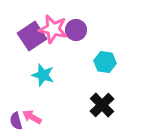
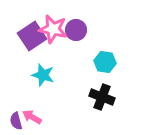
black cross: moved 8 px up; rotated 25 degrees counterclockwise
